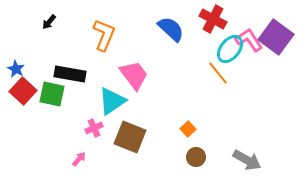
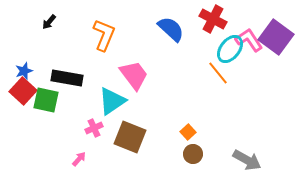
blue star: moved 8 px right, 2 px down; rotated 24 degrees clockwise
black rectangle: moved 3 px left, 4 px down
green square: moved 6 px left, 6 px down
orange square: moved 3 px down
brown circle: moved 3 px left, 3 px up
